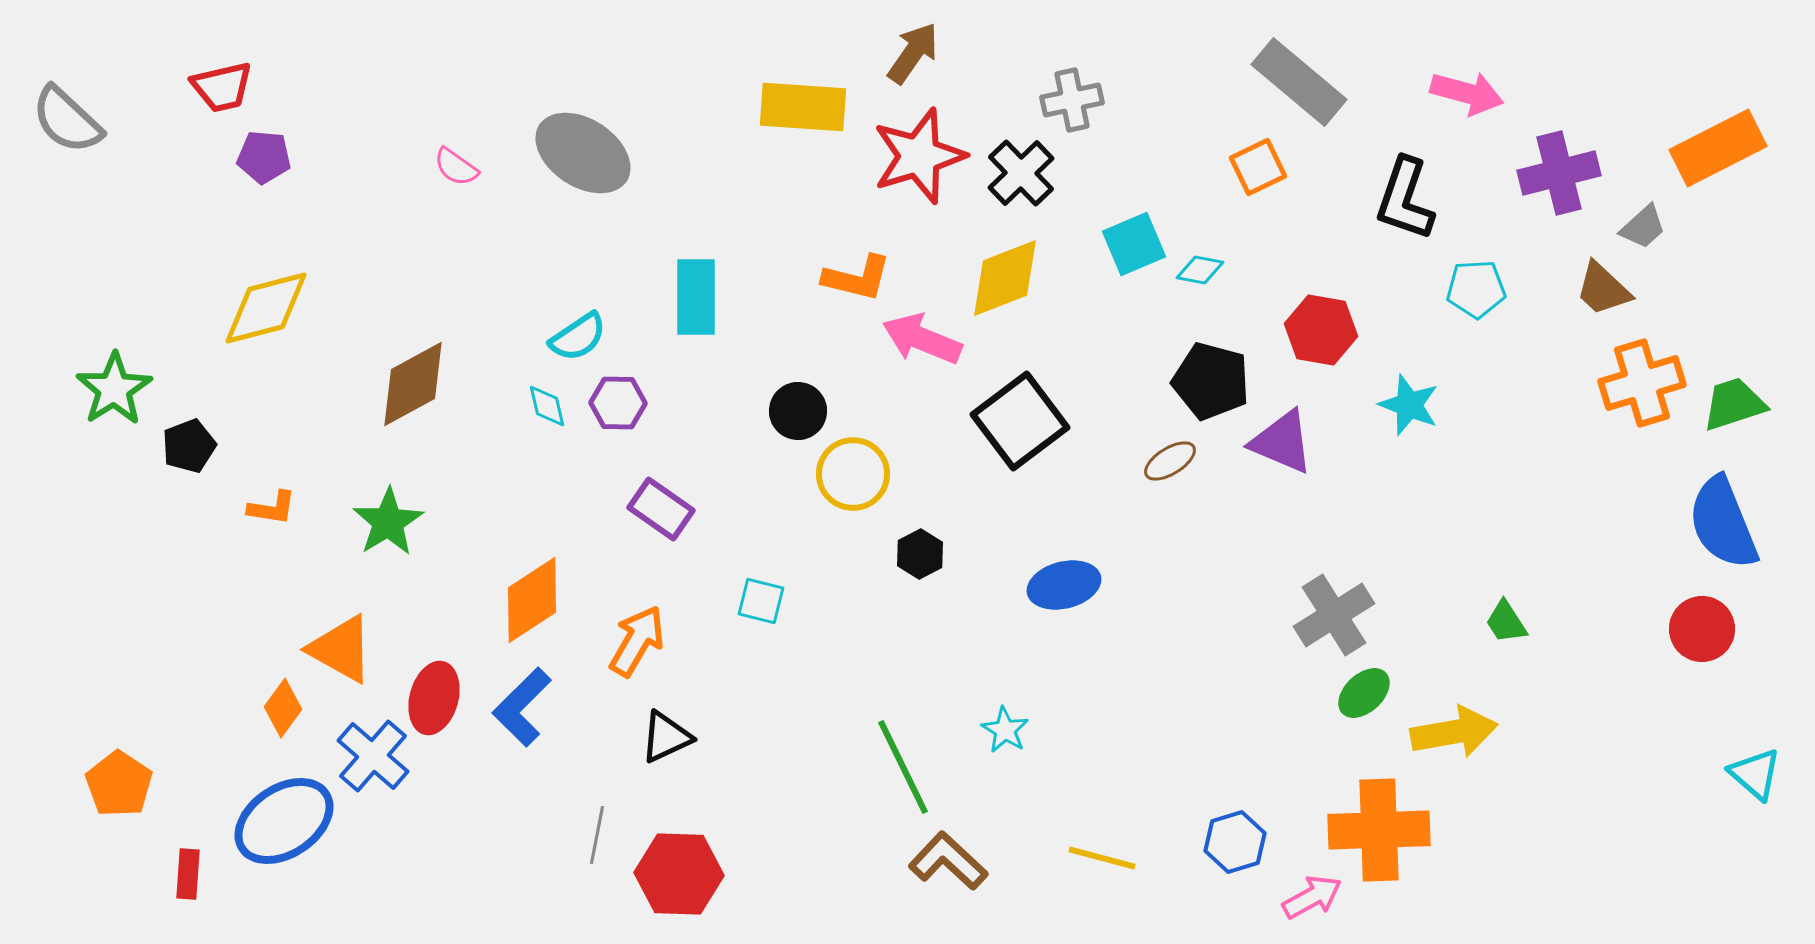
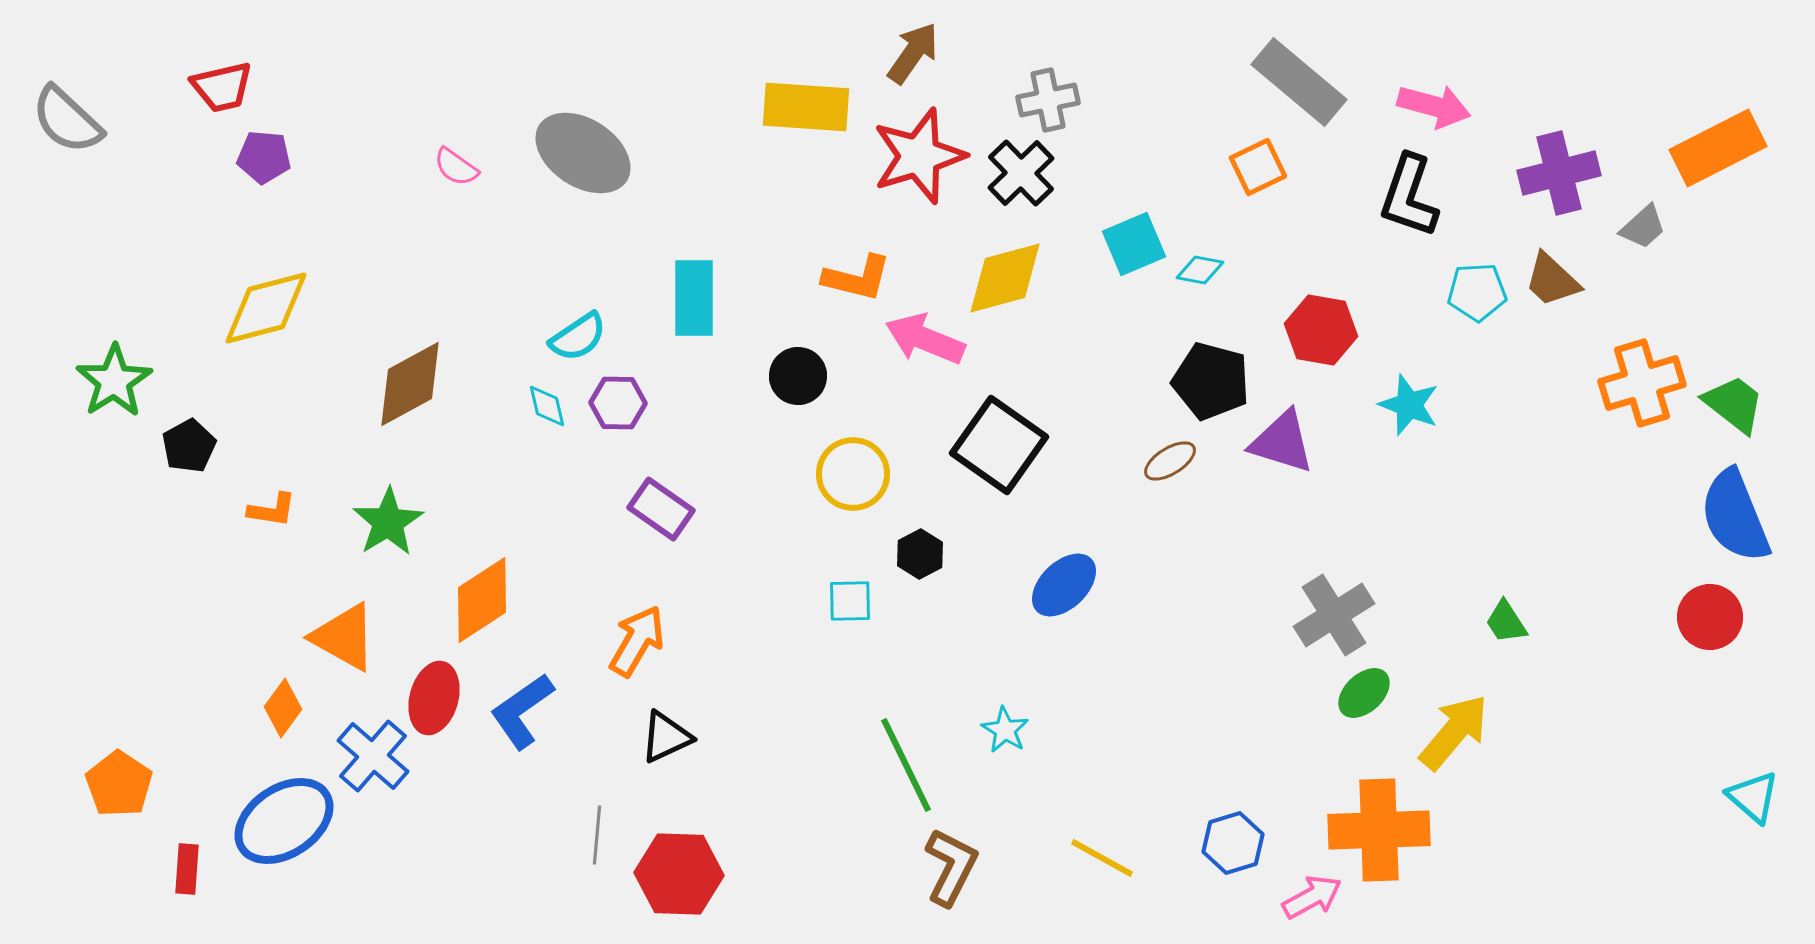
pink arrow at (1467, 93): moved 33 px left, 13 px down
gray cross at (1072, 100): moved 24 px left
yellow rectangle at (803, 107): moved 3 px right
black L-shape at (1405, 199): moved 4 px right, 3 px up
yellow diamond at (1005, 278): rotated 6 degrees clockwise
cyan pentagon at (1476, 289): moved 1 px right, 3 px down
brown trapezoid at (1603, 289): moved 51 px left, 9 px up
cyan rectangle at (696, 297): moved 2 px left, 1 px down
pink arrow at (922, 339): moved 3 px right
brown diamond at (413, 384): moved 3 px left
green star at (114, 389): moved 8 px up
green trapezoid at (1734, 404): rotated 56 degrees clockwise
black circle at (798, 411): moved 35 px up
black square at (1020, 421): moved 21 px left, 24 px down; rotated 18 degrees counterclockwise
purple triangle at (1282, 442): rotated 6 degrees counterclockwise
black pentagon at (189, 446): rotated 8 degrees counterclockwise
orange L-shape at (272, 508): moved 2 px down
blue semicircle at (1723, 523): moved 12 px right, 7 px up
blue ellipse at (1064, 585): rotated 30 degrees counterclockwise
orange diamond at (532, 600): moved 50 px left
cyan square at (761, 601): moved 89 px right; rotated 15 degrees counterclockwise
red circle at (1702, 629): moved 8 px right, 12 px up
orange triangle at (341, 649): moved 3 px right, 12 px up
blue L-shape at (522, 707): moved 4 px down; rotated 10 degrees clockwise
yellow arrow at (1454, 732): rotated 40 degrees counterclockwise
green line at (903, 767): moved 3 px right, 2 px up
cyan triangle at (1755, 774): moved 2 px left, 23 px down
gray line at (597, 835): rotated 6 degrees counterclockwise
blue hexagon at (1235, 842): moved 2 px left, 1 px down
yellow line at (1102, 858): rotated 14 degrees clockwise
brown L-shape at (948, 861): moved 3 px right, 6 px down; rotated 74 degrees clockwise
red rectangle at (188, 874): moved 1 px left, 5 px up
